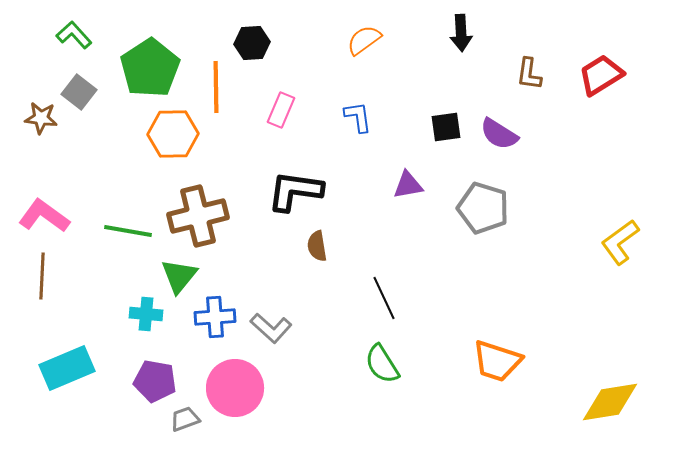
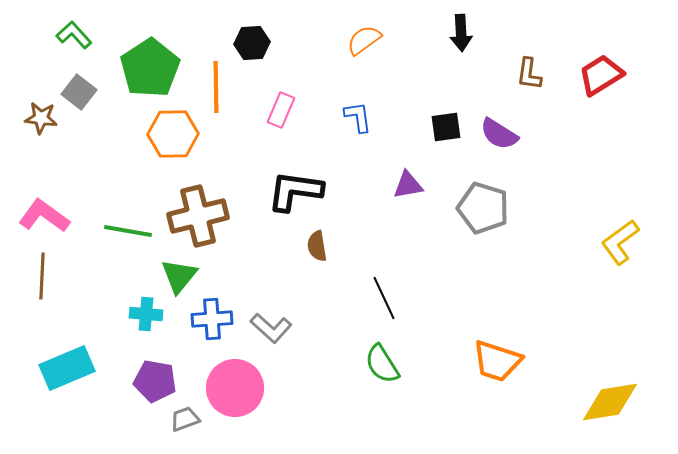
blue cross: moved 3 px left, 2 px down
